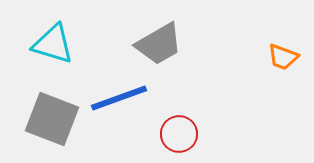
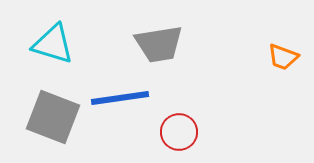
gray trapezoid: rotated 21 degrees clockwise
blue line: moved 1 px right; rotated 12 degrees clockwise
gray square: moved 1 px right, 2 px up
red circle: moved 2 px up
